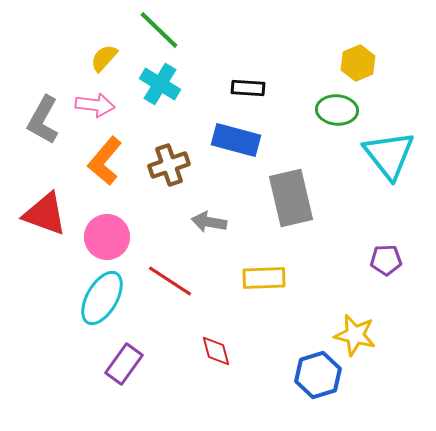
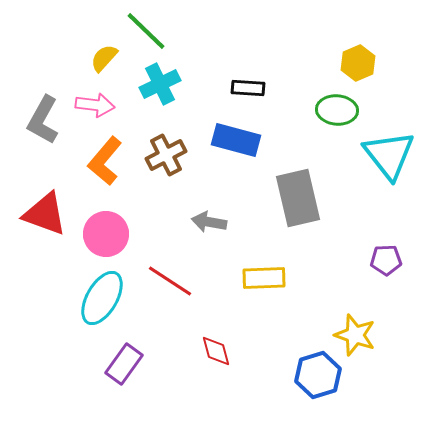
green line: moved 13 px left, 1 px down
cyan cross: rotated 33 degrees clockwise
brown cross: moved 3 px left, 10 px up; rotated 9 degrees counterclockwise
gray rectangle: moved 7 px right
pink circle: moved 1 px left, 3 px up
yellow star: rotated 6 degrees clockwise
